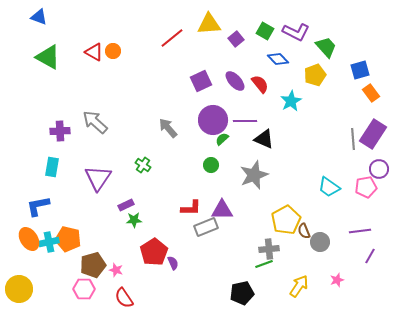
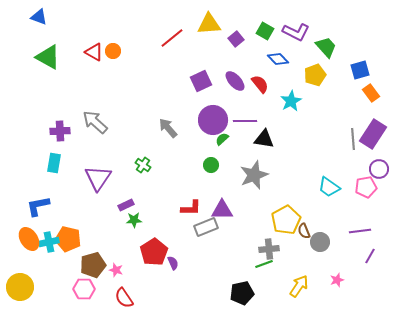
black triangle at (264, 139): rotated 15 degrees counterclockwise
cyan rectangle at (52, 167): moved 2 px right, 4 px up
yellow circle at (19, 289): moved 1 px right, 2 px up
